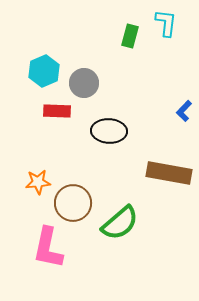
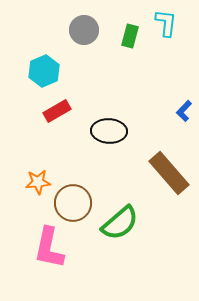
gray circle: moved 53 px up
red rectangle: rotated 32 degrees counterclockwise
brown rectangle: rotated 39 degrees clockwise
pink L-shape: moved 1 px right
